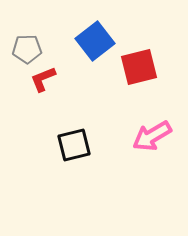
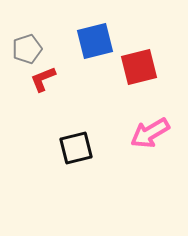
blue square: rotated 24 degrees clockwise
gray pentagon: rotated 16 degrees counterclockwise
pink arrow: moved 2 px left, 3 px up
black square: moved 2 px right, 3 px down
